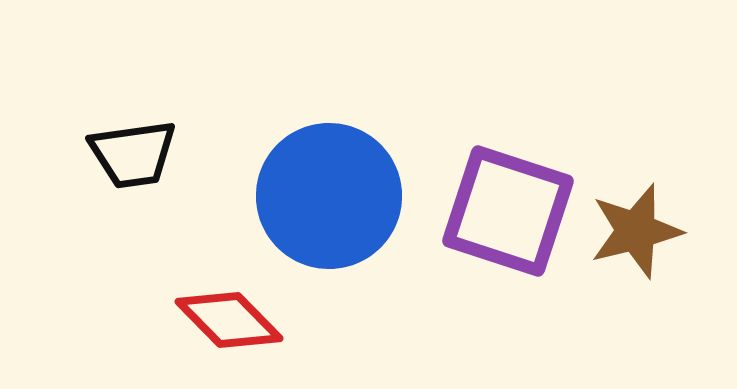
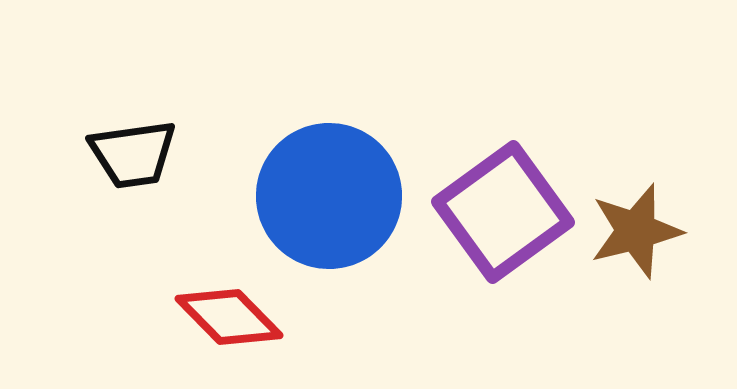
purple square: moved 5 px left, 1 px down; rotated 36 degrees clockwise
red diamond: moved 3 px up
